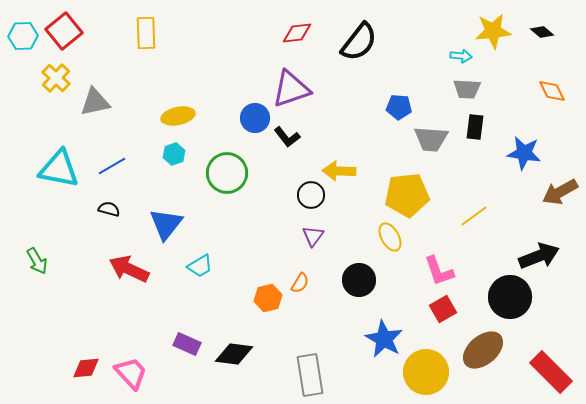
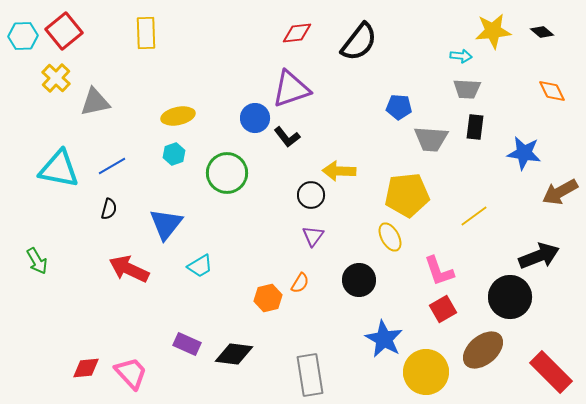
black semicircle at (109, 209): rotated 90 degrees clockwise
